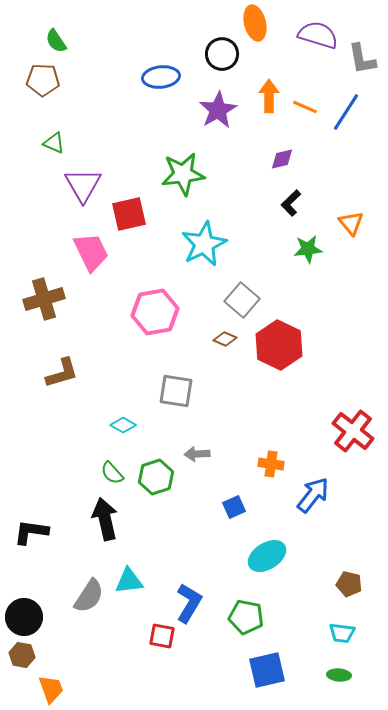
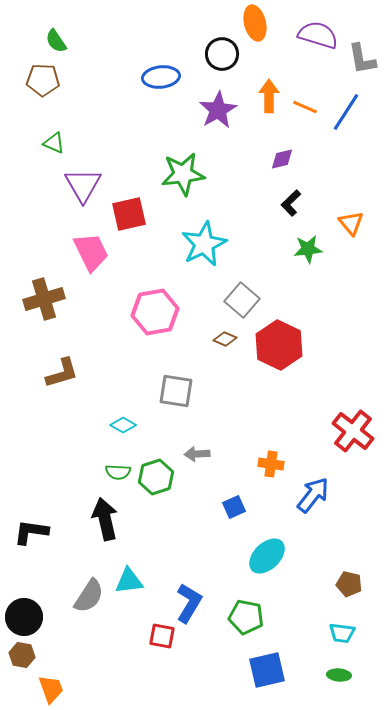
green semicircle at (112, 473): moved 6 px right, 1 px up; rotated 45 degrees counterclockwise
cyan ellipse at (267, 556): rotated 12 degrees counterclockwise
